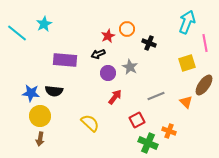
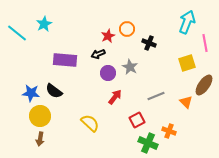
black semicircle: rotated 30 degrees clockwise
